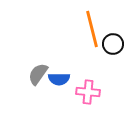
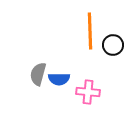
orange line: moved 2 px left, 2 px down; rotated 12 degrees clockwise
black circle: moved 1 px down
gray semicircle: rotated 20 degrees counterclockwise
